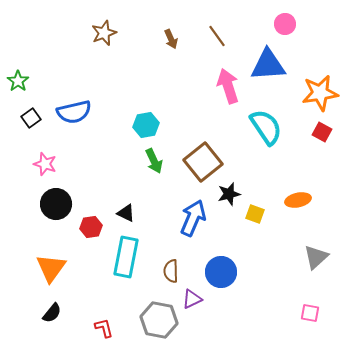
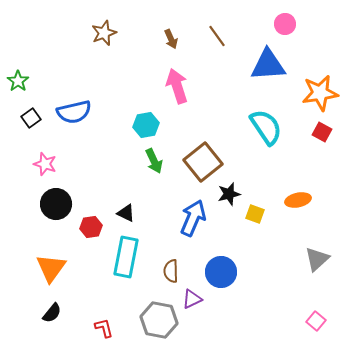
pink arrow: moved 51 px left
gray triangle: moved 1 px right, 2 px down
pink square: moved 6 px right, 8 px down; rotated 30 degrees clockwise
